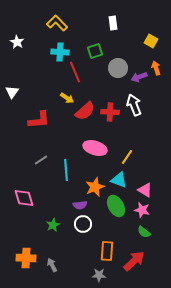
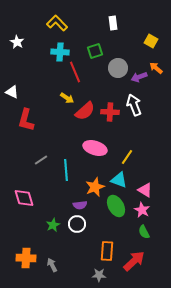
orange arrow: rotated 32 degrees counterclockwise
white triangle: rotated 40 degrees counterclockwise
red L-shape: moved 13 px left; rotated 110 degrees clockwise
pink star: rotated 14 degrees clockwise
white circle: moved 6 px left
green semicircle: rotated 24 degrees clockwise
